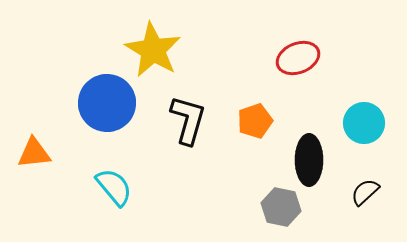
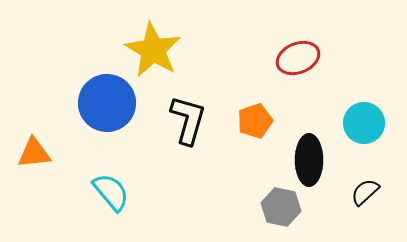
cyan semicircle: moved 3 px left, 5 px down
